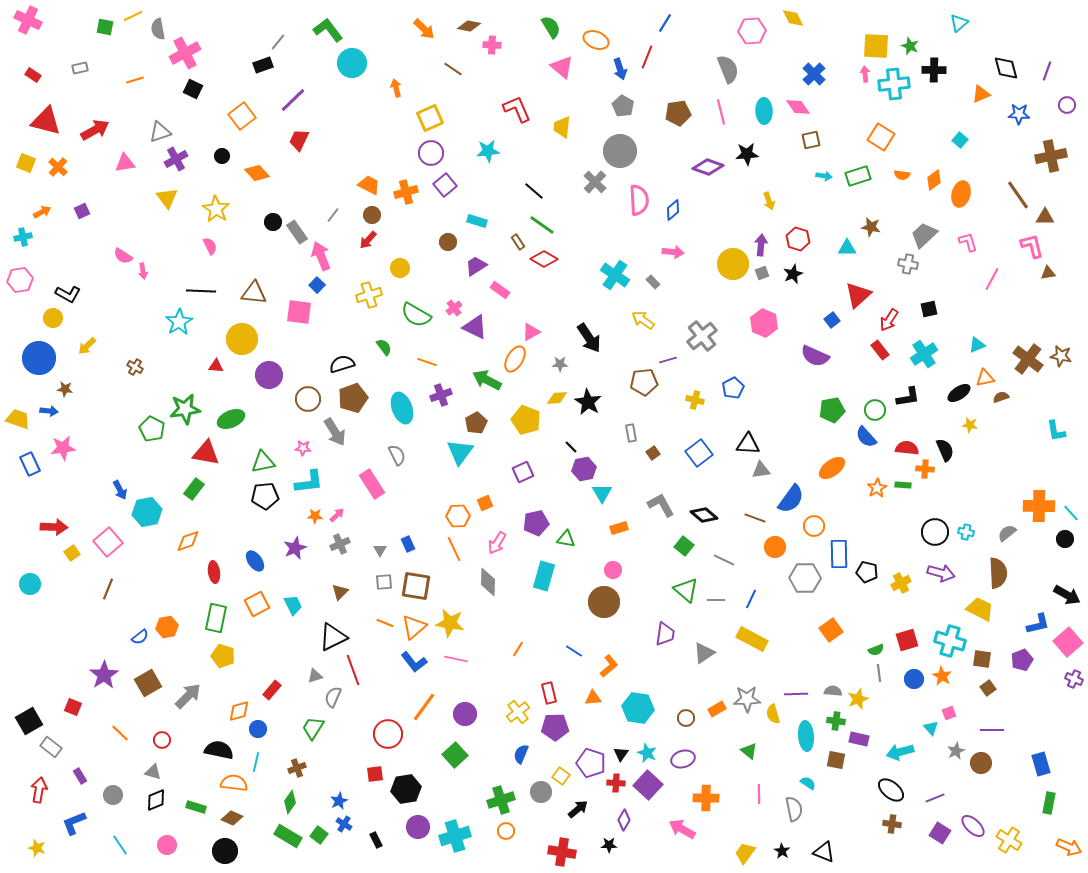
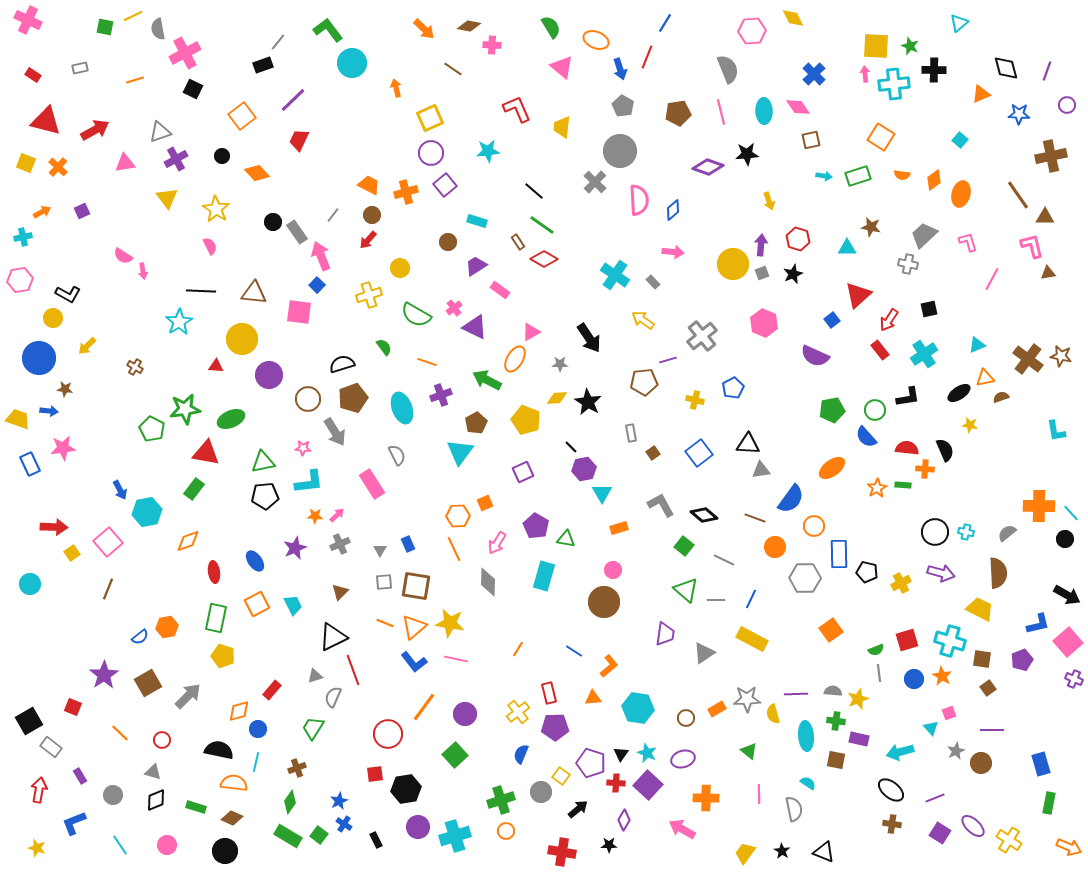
purple pentagon at (536, 523): moved 3 px down; rotated 30 degrees counterclockwise
